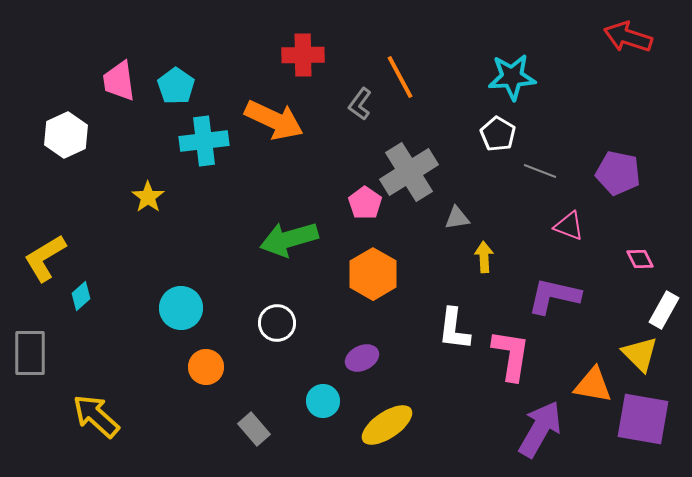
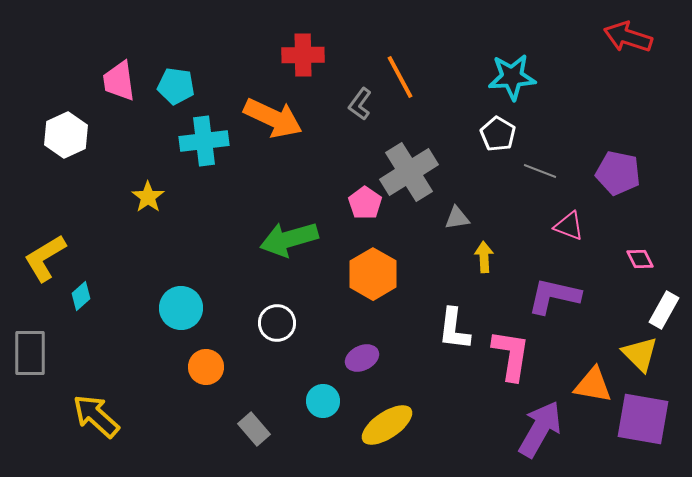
cyan pentagon at (176, 86): rotated 27 degrees counterclockwise
orange arrow at (274, 120): moved 1 px left, 2 px up
